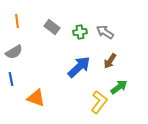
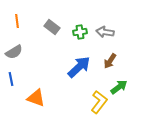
gray arrow: rotated 24 degrees counterclockwise
